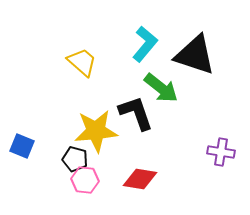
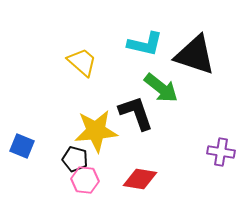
cyan L-shape: rotated 63 degrees clockwise
